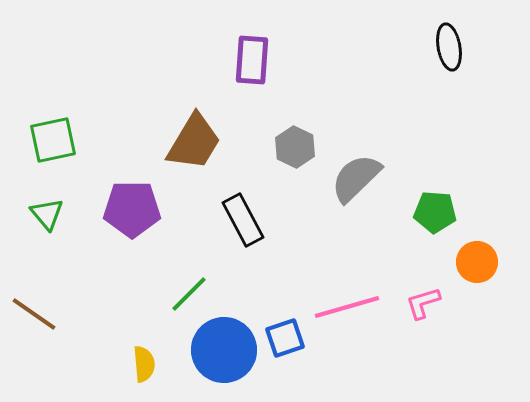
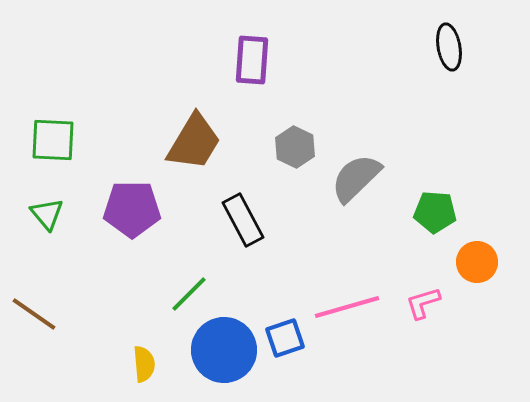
green square: rotated 15 degrees clockwise
